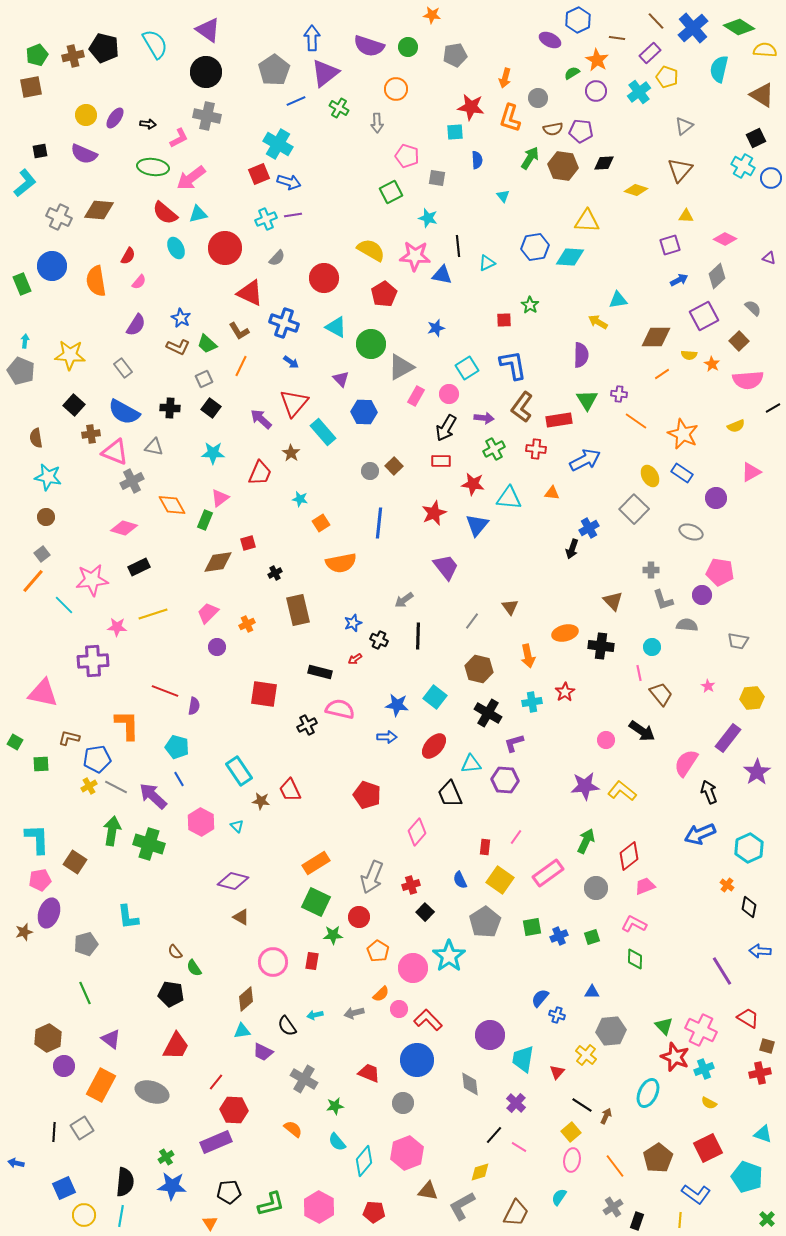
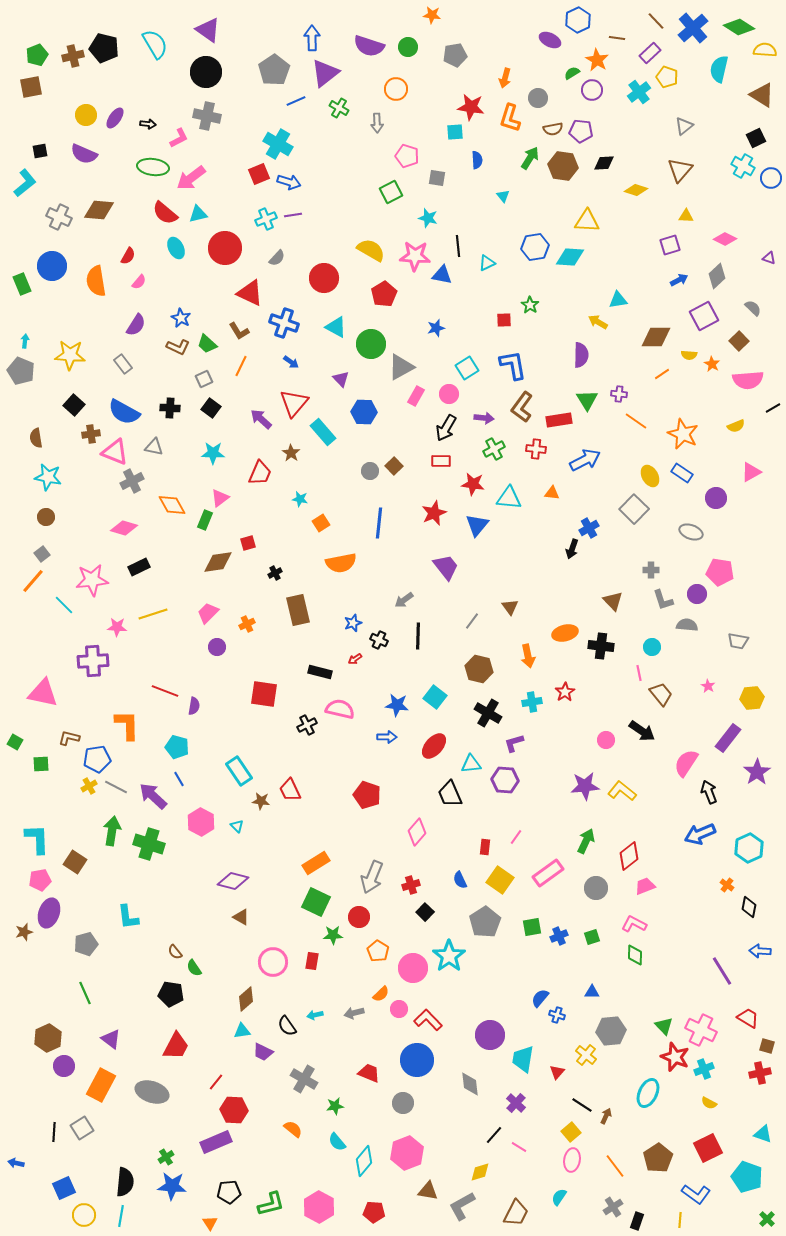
purple circle at (596, 91): moved 4 px left, 1 px up
gray rectangle at (123, 368): moved 4 px up
purple circle at (702, 595): moved 5 px left, 1 px up
green diamond at (635, 959): moved 4 px up
